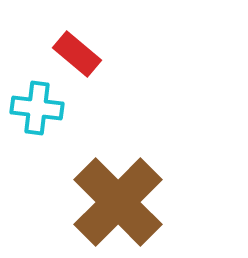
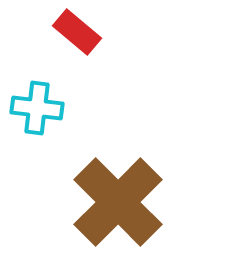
red rectangle: moved 22 px up
